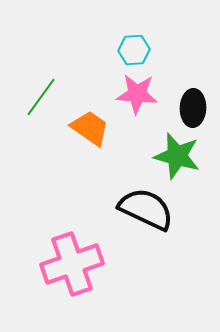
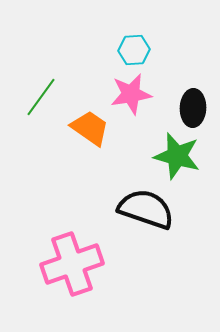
pink star: moved 6 px left; rotated 15 degrees counterclockwise
black semicircle: rotated 6 degrees counterclockwise
